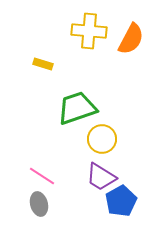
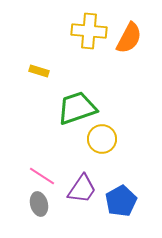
orange semicircle: moved 2 px left, 1 px up
yellow rectangle: moved 4 px left, 7 px down
purple trapezoid: moved 19 px left, 12 px down; rotated 88 degrees counterclockwise
